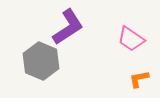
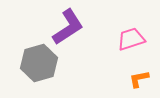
pink trapezoid: rotated 128 degrees clockwise
gray hexagon: moved 2 px left, 2 px down; rotated 21 degrees clockwise
